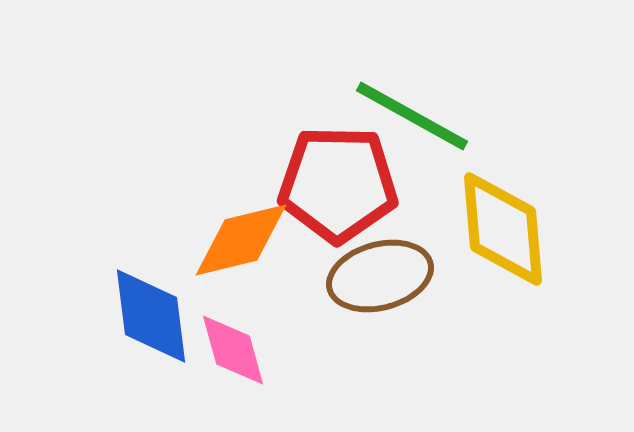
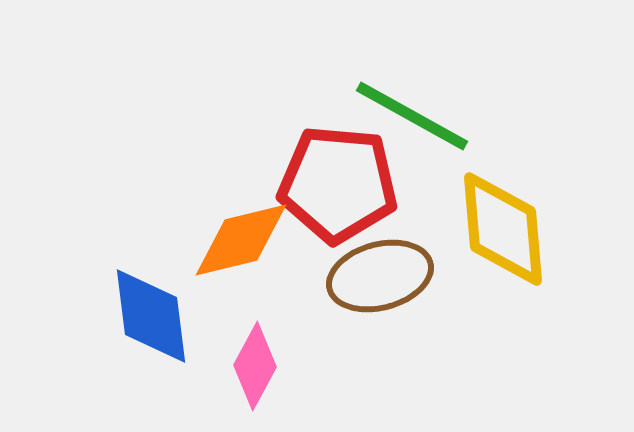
red pentagon: rotated 4 degrees clockwise
pink diamond: moved 22 px right, 16 px down; rotated 44 degrees clockwise
